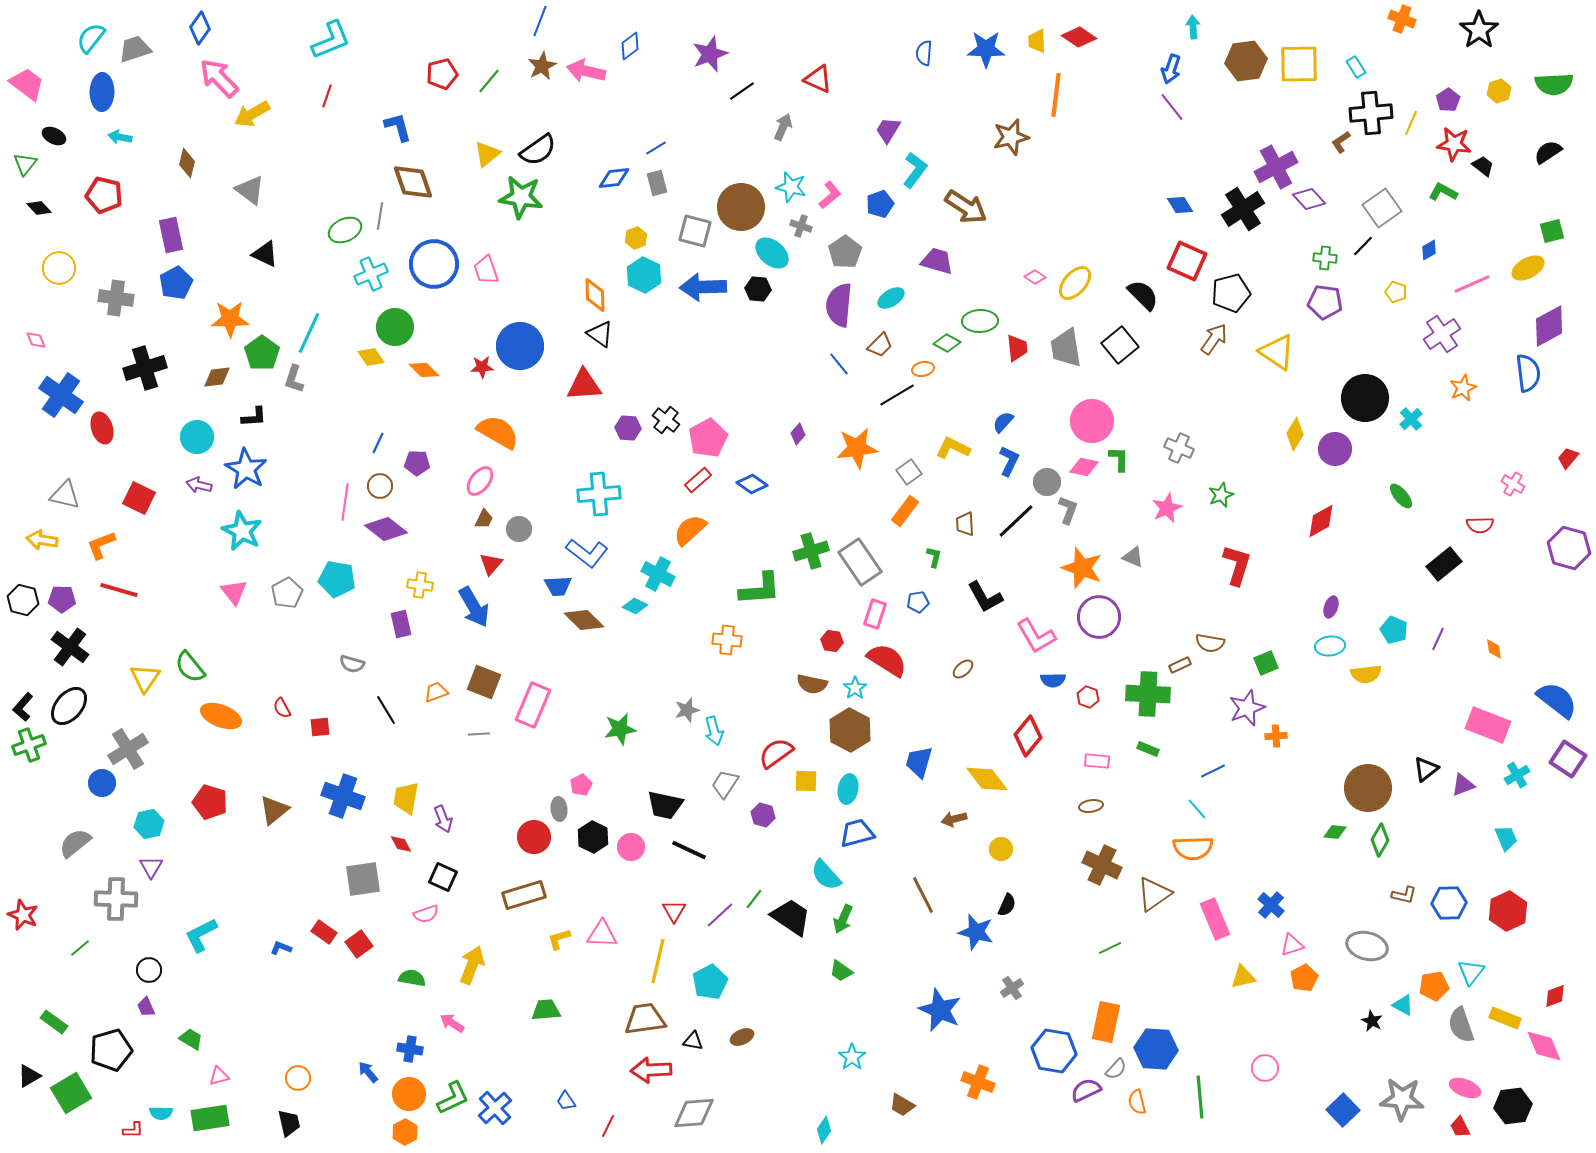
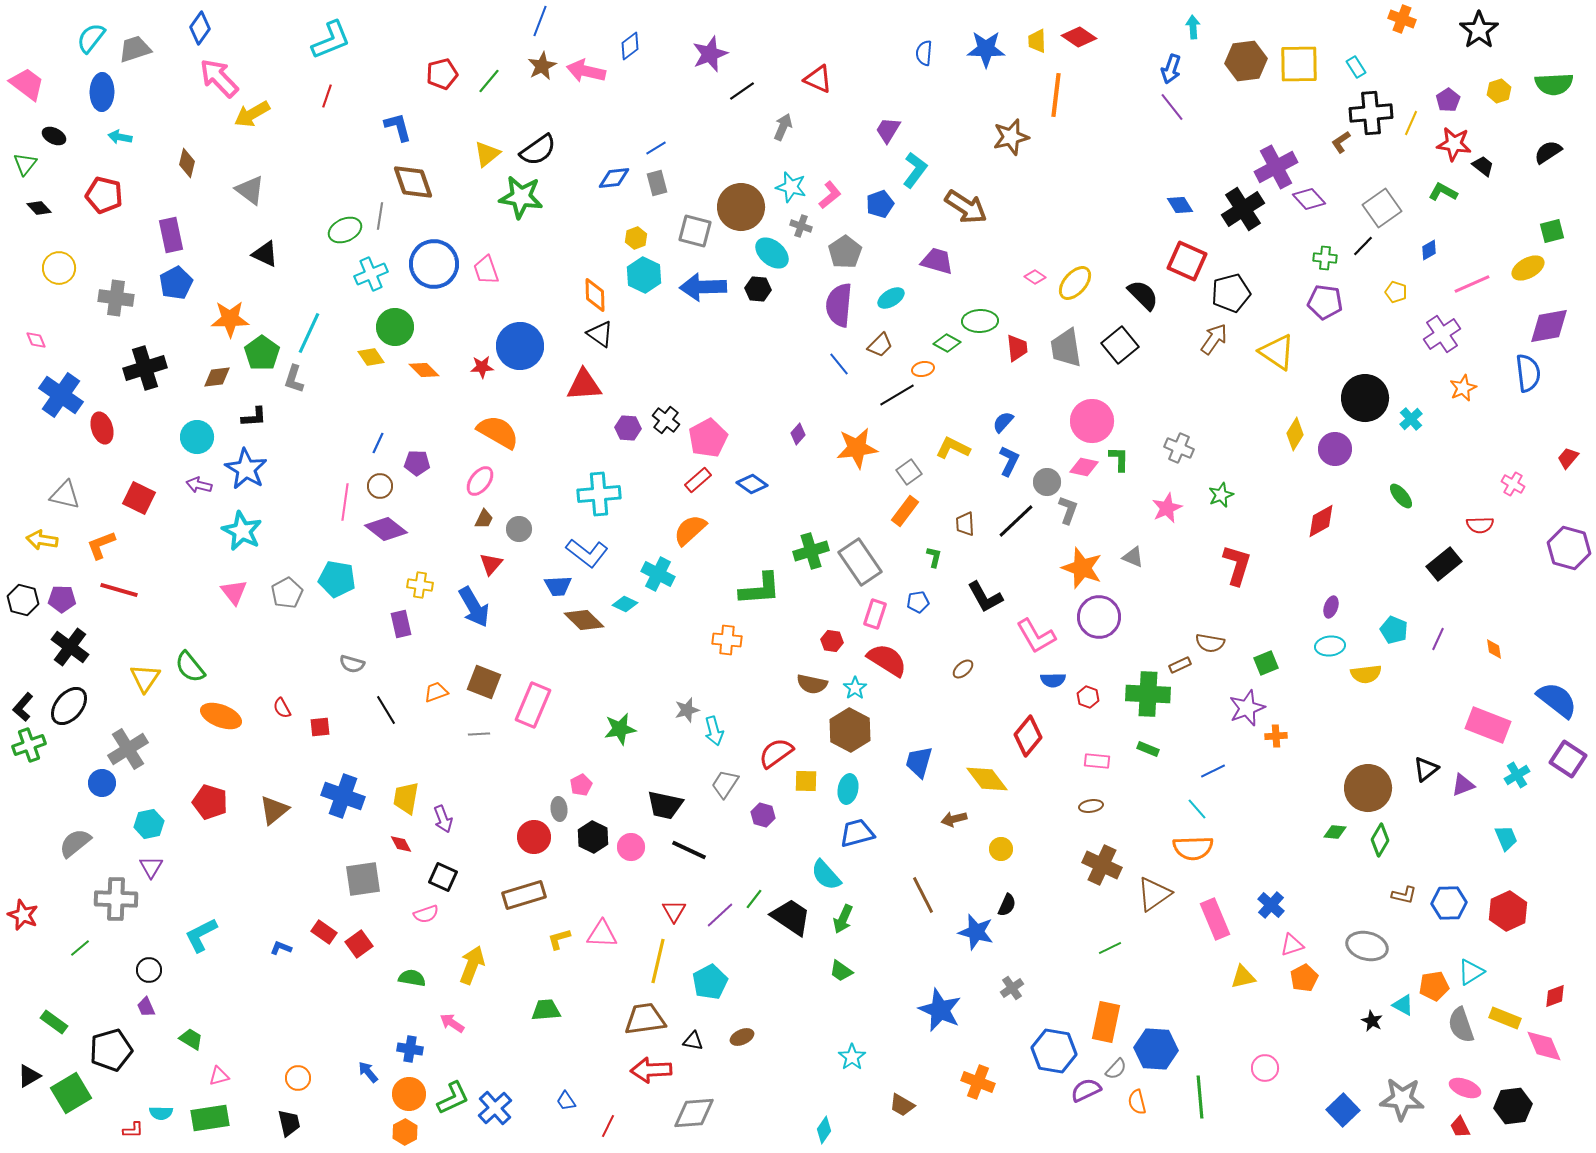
purple diamond at (1549, 326): rotated 18 degrees clockwise
cyan diamond at (635, 606): moved 10 px left, 2 px up
cyan triangle at (1471, 972): rotated 20 degrees clockwise
